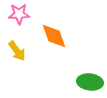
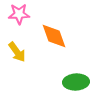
yellow arrow: moved 1 px down
green ellipse: moved 14 px left; rotated 10 degrees counterclockwise
